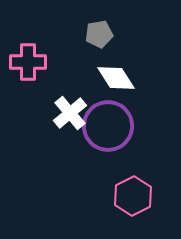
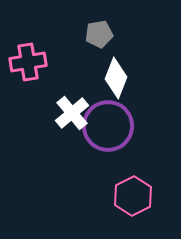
pink cross: rotated 9 degrees counterclockwise
white diamond: rotated 54 degrees clockwise
white cross: moved 2 px right
